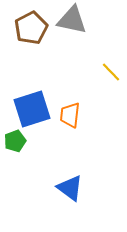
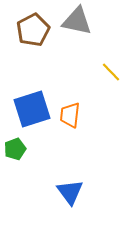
gray triangle: moved 5 px right, 1 px down
brown pentagon: moved 2 px right, 2 px down
green pentagon: moved 8 px down
blue triangle: moved 4 px down; rotated 16 degrees clockwise
